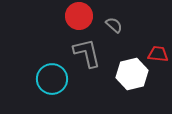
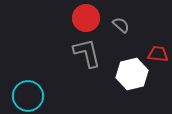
red circle: moved 7 px right, 2 px down
gray semicircle: moved 7 px right
cyan circle: moved 24 px left, 17 px down
